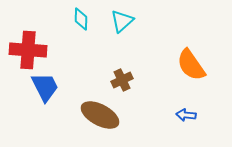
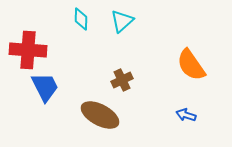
blue arrow: rotated 12 degrees clockwise
